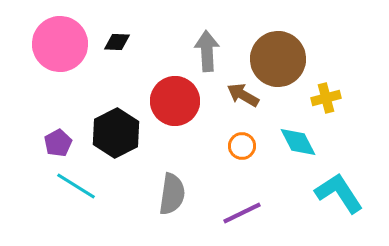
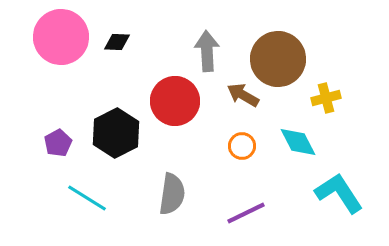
pink circle: moved 1 px right, 7 px up
cyan line: moved 11 px right, 12 px down
purple line: moved 4 px right
